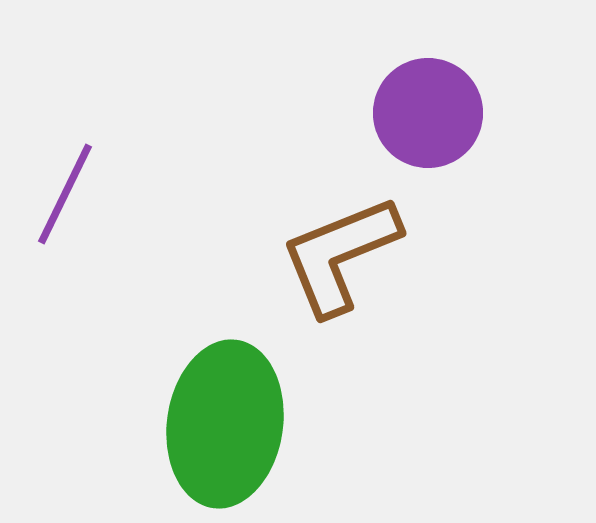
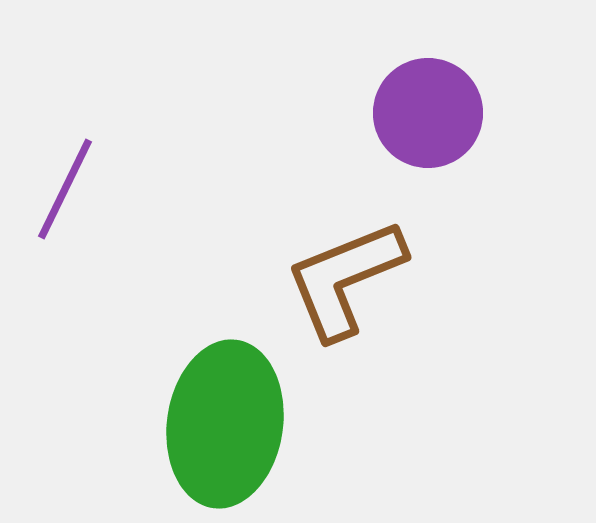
purple line: moved 5 px up
brown L-shape: moved 5 px right, 24 px down
